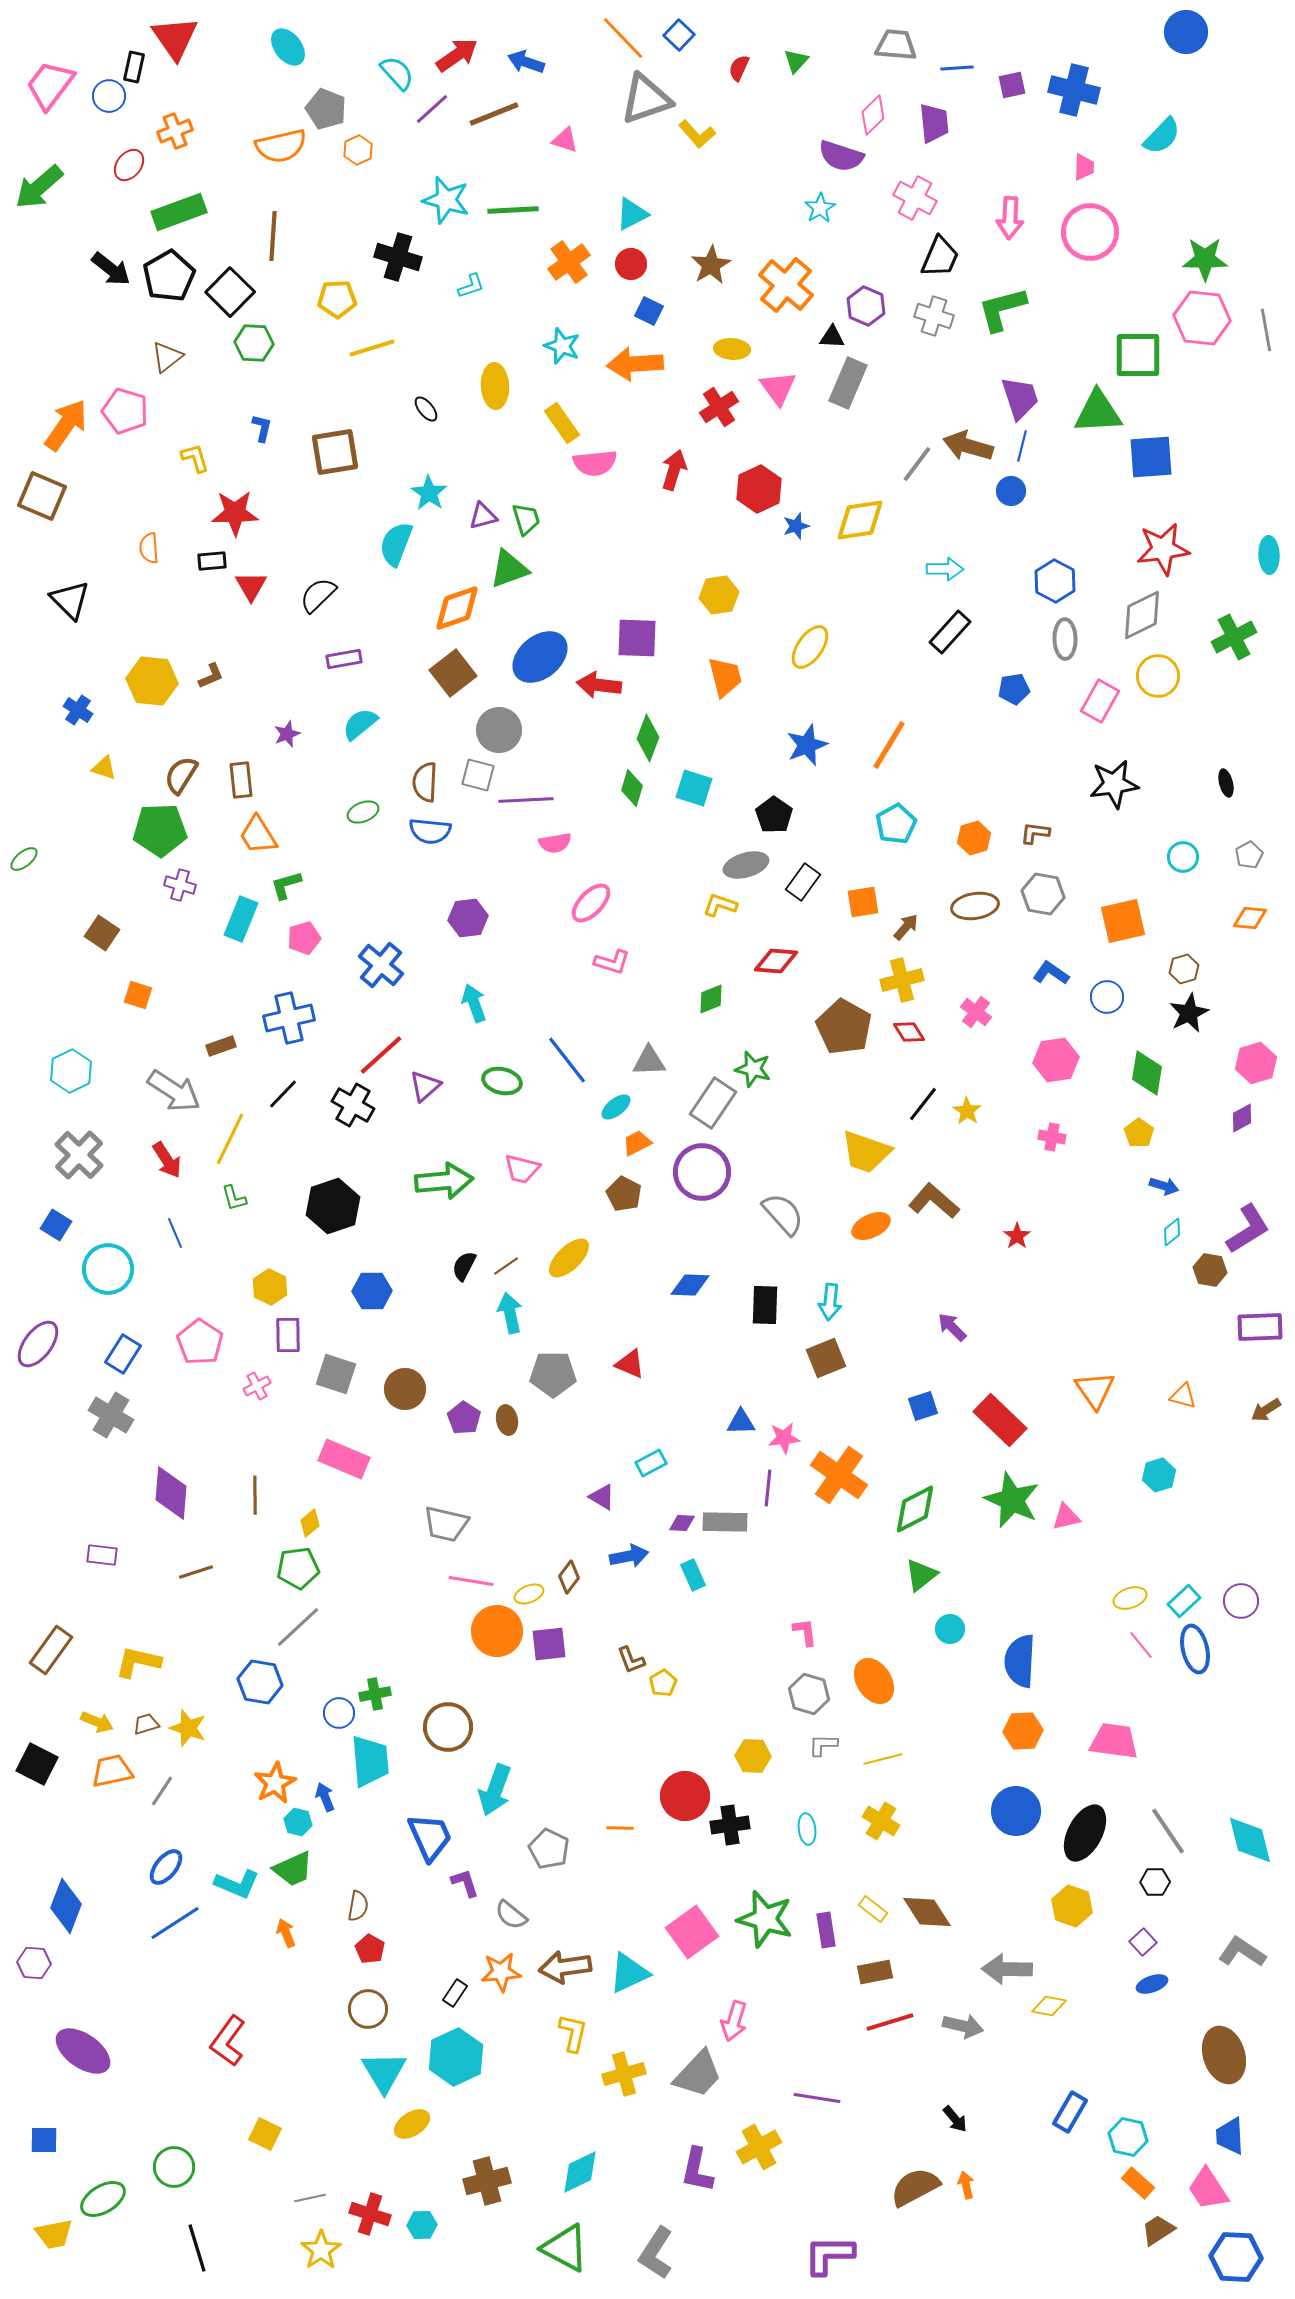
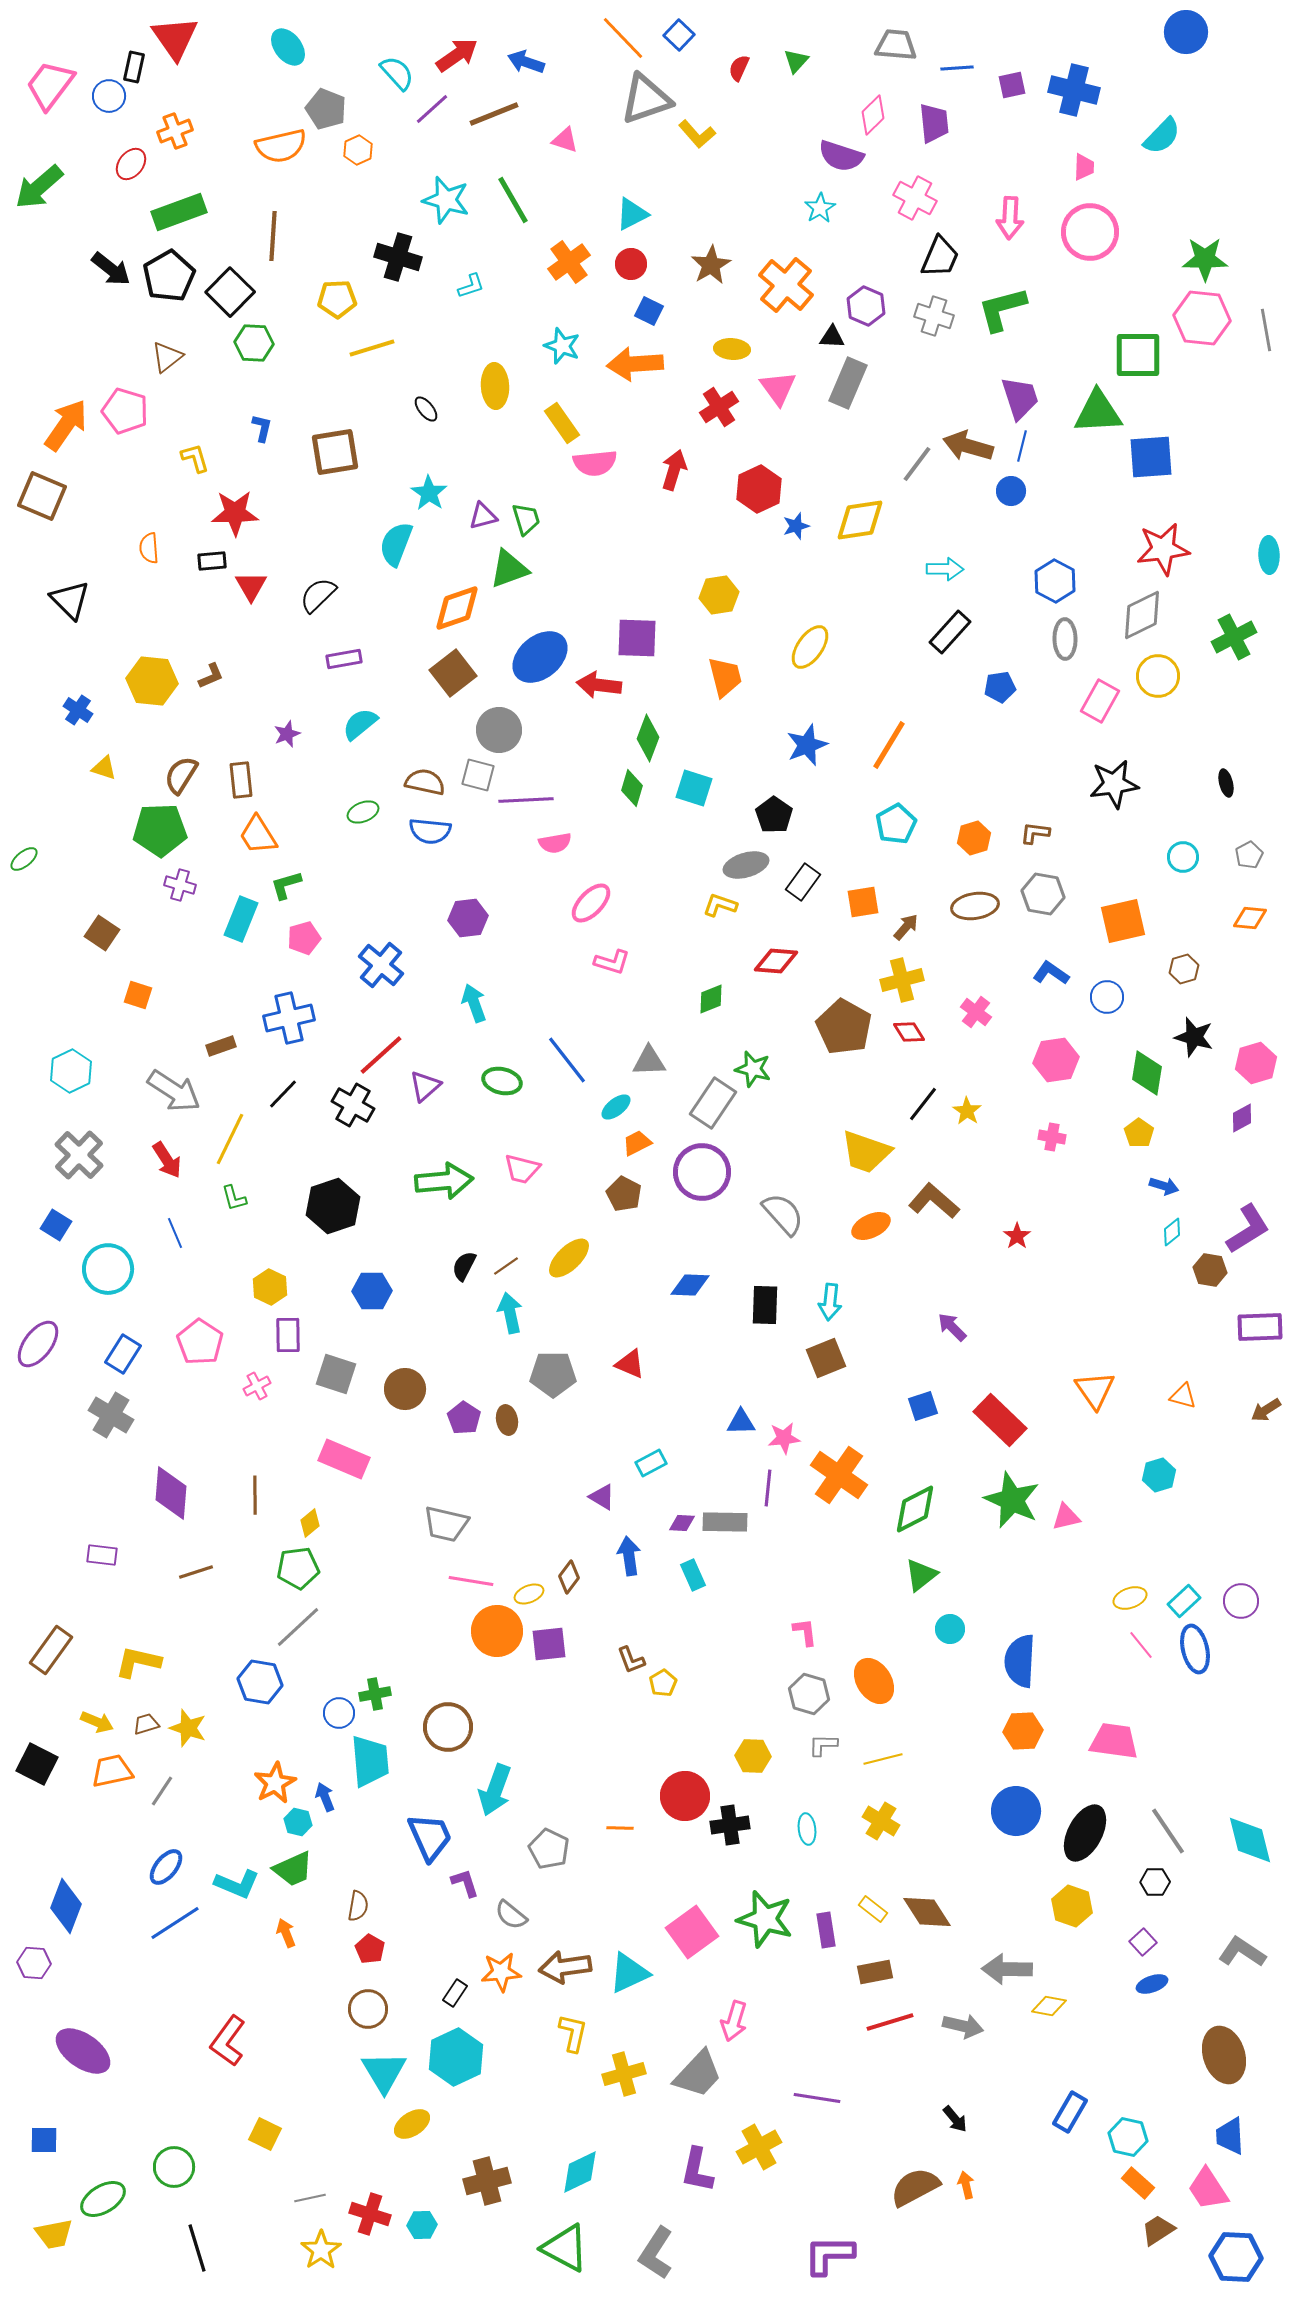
red ellipse at (129, 165): moved 2 px right, 1 px up
green line at (513, 210): moved 10 px up; rotated 63 degrees clockwise
blue pentagon at (1014, 689): moved 14 px left, 2 px up
brown semicircle at (425, 782): rotated 99 degrees clockwise
black star at (1189, 1013): moved 5 px right, 24 px down; rotated 30 degrees counterclockwise
blue arrow at (629, 1556): rotated 87 degrees counterclockwise
